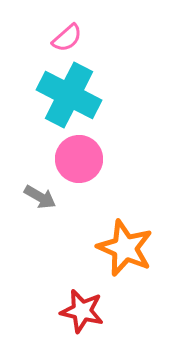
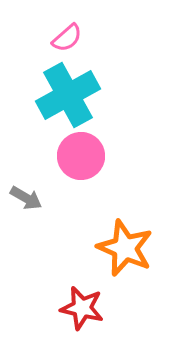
cyan cross: moved 1 px left; rotated 34 degrees clockwise
pink circle: moved 2 px right, 3 px up
gray arrow: moved 14 px left, 1 px down
red star: moved 3 px up
